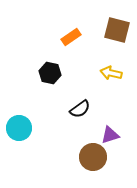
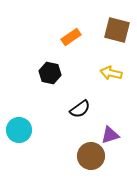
cyan circle: moved 2 px down
brown circle: moved 2 px left, 1 px up
